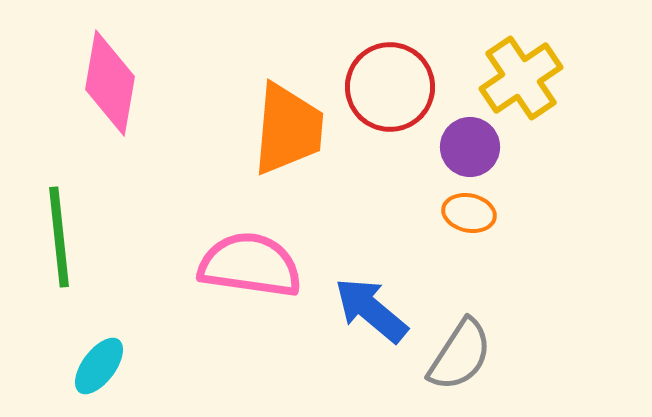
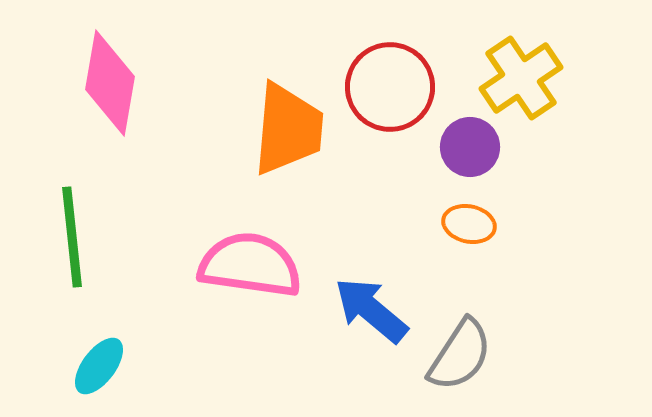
orange ellipse: moved 11 px down
green line: moved 13 px right
